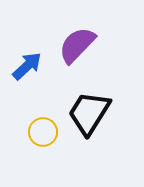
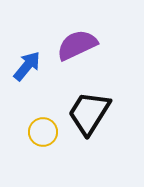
purple semicircle: rotated 21 degrees clockwise
blue arrow: rotated 8 degrees counterclockwise
